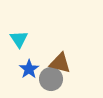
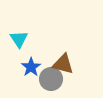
brown triangle: moved 3 px right, 1 px down
blue star: moved 2 px right, 2 px up
